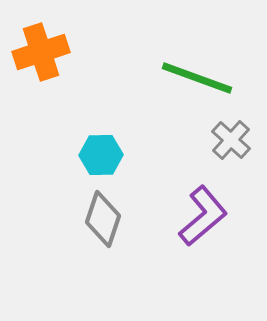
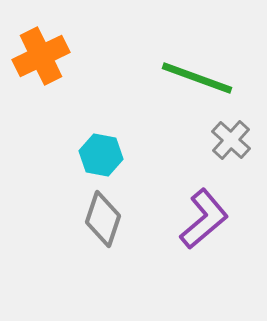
orange cross: moved 4 px down; rotated 8 degrees counterclockwise
cyan hexagon: rotated 12 degrees clockwise
purple L-shape: moved 1 px right, 3 px down
